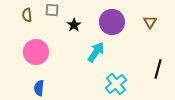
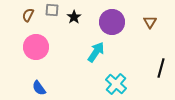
brown semicircle: moved 1 px right; rotated 32 degrees clockwise
black star: moved 8 px up
pink circle: moved 5 px up
black line: moved 3 px right, 1 px up
cyan cross: rotated 10 degrees counterclockwise
blue semicircle: rotated 42 degrees counterclockwise
